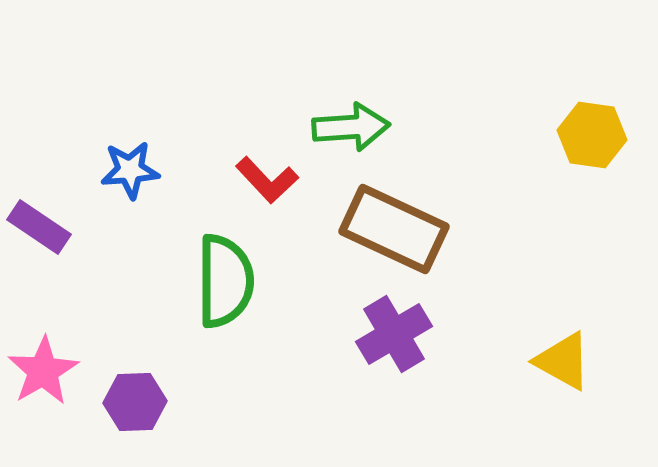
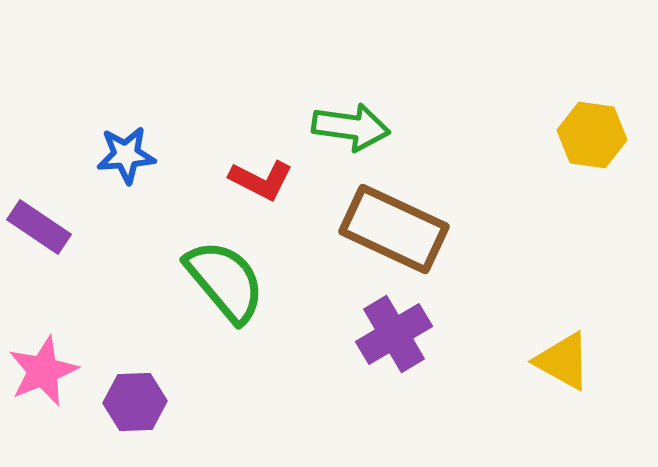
green arrow: rotated 12 degrees clockwise
blue star: moved 4 px left, 15 px up
red L-shape: moved 6 px left; rotated 20 degrees counterclockwise
green semicircle: rotated 40 degrees counterclockwise
pink star: rotated 8 degrees clockwise
